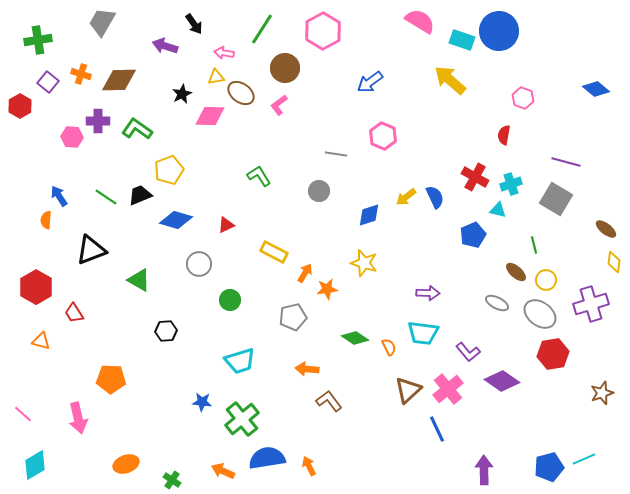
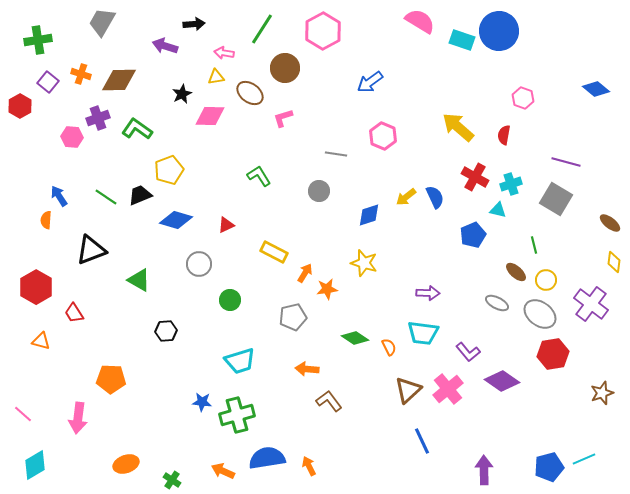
black arrow at (194, 24): rotated 60 degrees counterclockwise
yellow arrow at (450, 80): moved 8 px right, 47 px down
brown ellipse at (241, 93): moved 9 px right
pink L-shape at (279, 105): moved 4 px right, 13 px down; rotated 20 degrees clockwise
purple cross at (98, 121): moved 3 px up; rotated 20 degrees counterclockwise
brown ellipse at (606, 229): moved 4 px right, 6 px up
purple cross at (591, 304): rotated 36 degrees counterclockwise
pink arrow at (78, 418): rotated 20 degrees clockwise
green cross at (242, 419): moved 5 px left, 4 px up; rotated 24 degrees clockwise
blue line at (437, 429): moved 15 px left, 12 px down
